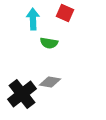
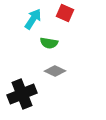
cyan arrow: rotated 35 degrees clockwise
gray diamond: moved 5 px right, 11 px up; rotated 15 degrees clockwise
black cross: rotated 16 degrees clockwise
